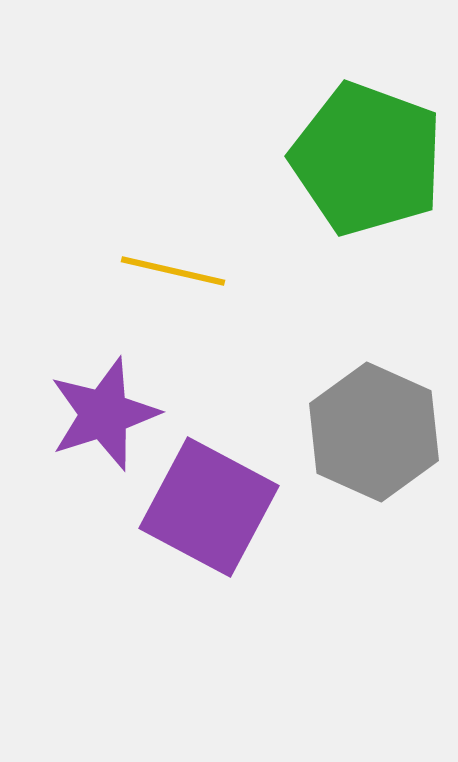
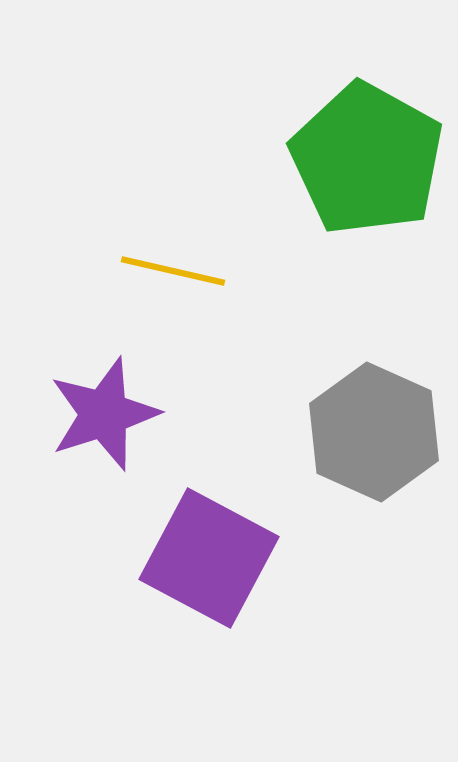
green pentagon: rotated 9 degrees clockwise
purple square: moved 51 px down
